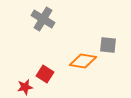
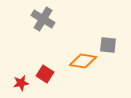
red star: moved 4 px left, 4 px up
